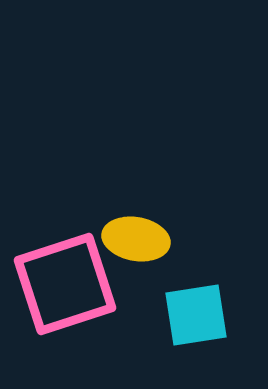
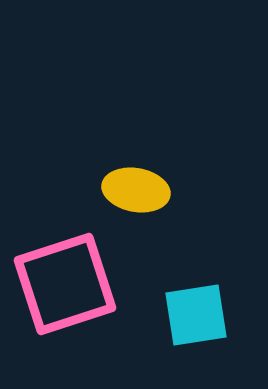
yellow ellipse: moved 49 px up
